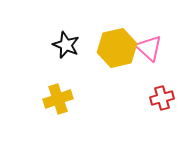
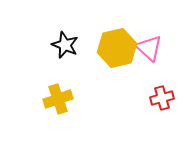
black star: moved 1 px left
